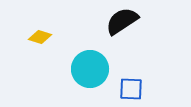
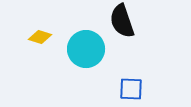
black semicircle: rotated 76 degrees counterclockwise
cyan circle: moved 4 px left, 20 px up
